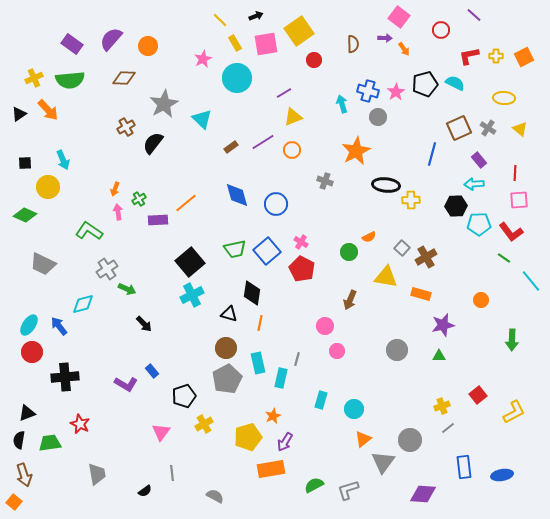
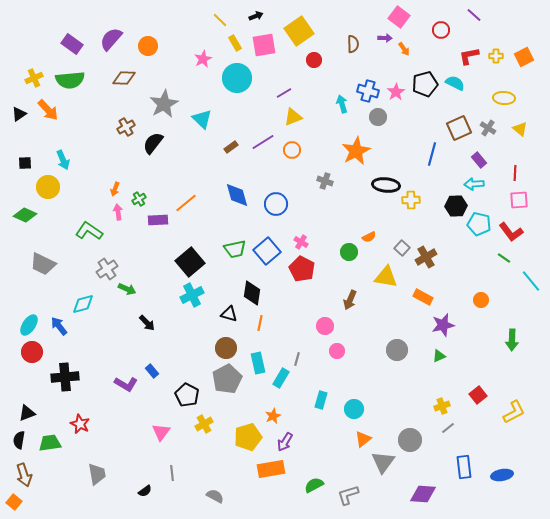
pink square at (266, 44): moved 2 px left, 1 px down
cyan pentagon at (479, 224): rotated 15 degrees clockwise
orange rectangle at (421, 294): moved 2 px right, 3 px down; rotated 12 degrees clockwise
black arrow at (144, 324): moved 3 px right, 1 px up
green triangle at (439, 356): rotated 24 degrees counterclockwise
cyan rectangle at (281, 378): rotated 18 degrees clockwise
black pentagon at (184, 396): moved 3 px right, 1 px up; rotated 25 degrees counterclockwise
gray L-shape at (348, 490): moved 5 px down
